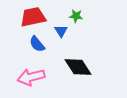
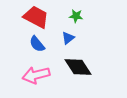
red trapezoid: moved 3 px right; rotated 40 degrees clockwise
blue triangle: moved 7 px right, 7 px down; rotated 24 degrees clockwise
pink arrow: moved 5 px right, 2 px up
